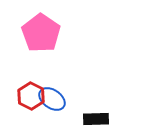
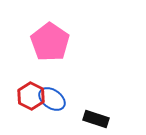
pink pentagon: moved 9 px right, 9 px down
black rectangle: rotated 20 degrees clockwise
